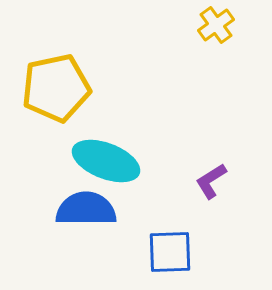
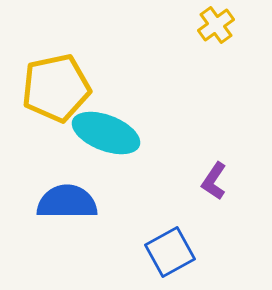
cyan ellipse: moved 28 px up
purple L-shape: moved 3 px right; rotated 24 degrees counterclockwise
blue semicircle: moved 19 px left, 7 px up
blue square: rotated 27 degrees counterclockwise
